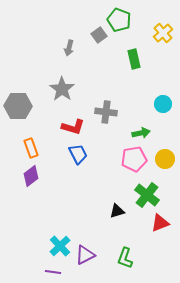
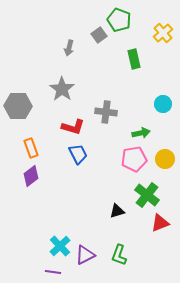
green L-shape: moved 6 px left, 3 px up
